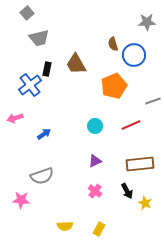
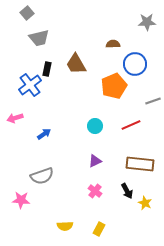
brown semicircle: rotated 104 degrees clockwise
blue circle: moved 1 px right, 9 px down
brown rectangle: rotated 12 degrees clockwise
